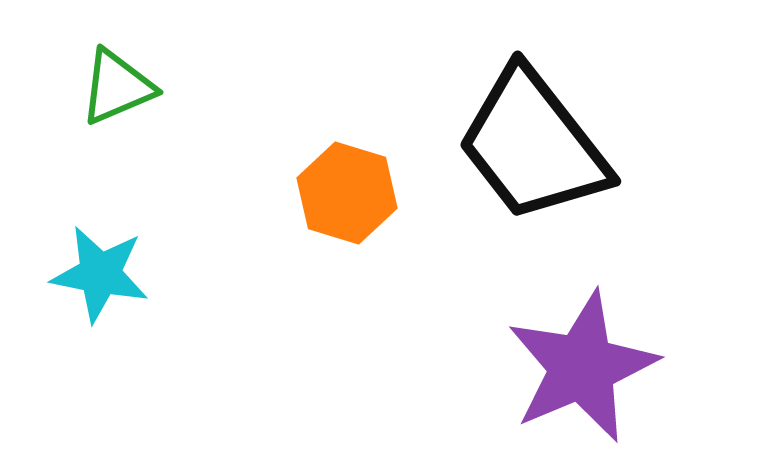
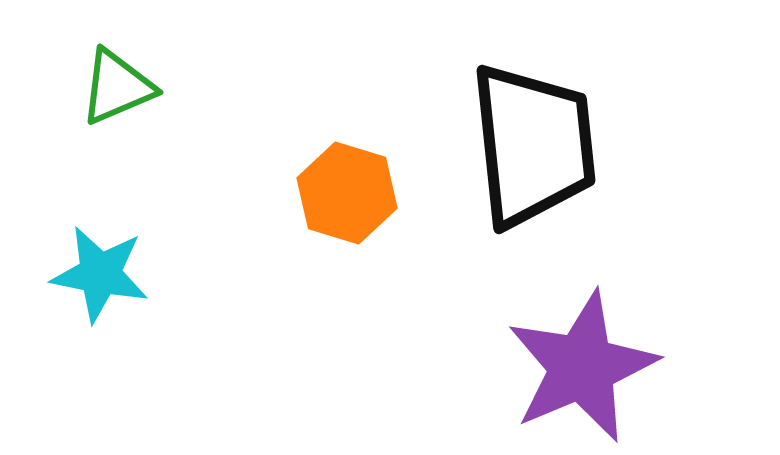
black trapezoid: rotated 148 degrees counterclockwise
